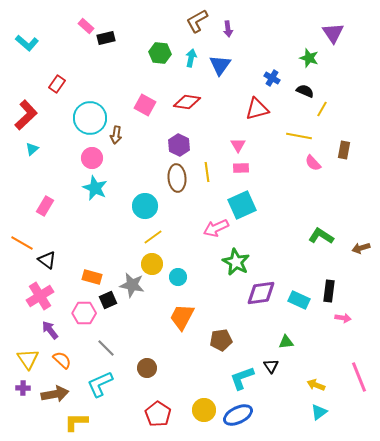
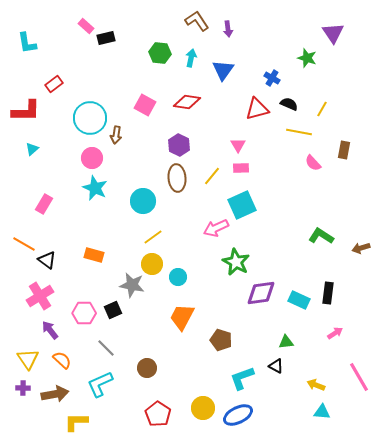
brown L-shape at (197, 21): rotated 85 degrees clockwise
cyan L-shape at (27, 43): rotated 40 degrees clockwise
green star at (309, 58): moved 2 px left
blue triangle at (220, 65): moved 3 px right, 5 px down
red rectangle at (57, 84): moved 3 px left; rotated 18 degrees clockwise
black semicircle at (305, 91): moved 16 px left, 13 px down
red L-shape at (26, 115): moved 4 px up; rotated 44 degrees clockwise
yellow line at (299, 136): moved 4 px up
yellow line at (207, 172): moved 5 px right, 4 px down; rotated 48 degrees clockwise
pink rectangle at (45, 206): moved 1 px left, 2 px up
cyan circle at (145, 206): moved 2 px left, 5 px up
orange line at (22, 243): moved 2 px right, 1 px down
orange rectangle at (92, 277): moved 2 px right, 22 px up
black rectangle at (329, 291): moved 1 px left, 2 px down
black square at (108, 300): moved 5 px right, 10 px down
pink arrow at (343, 318): moved 8 px left, 15 px down; rotated 42 degrees counterclockwise
brown pentagon at (221, 340): rotated 25 degrees clockwise
black triangle at (271, 366): moved 5 px right; rotated 28 degrees counterclockwise
pink line at (359, 377): rotated 8 degrees counterclockwise
yellow circle at (204, 410): moved 1 px left, 2 px up
cyan triangle at (319, 412): moved 3 px right; rotated 42 degrees clockwise
